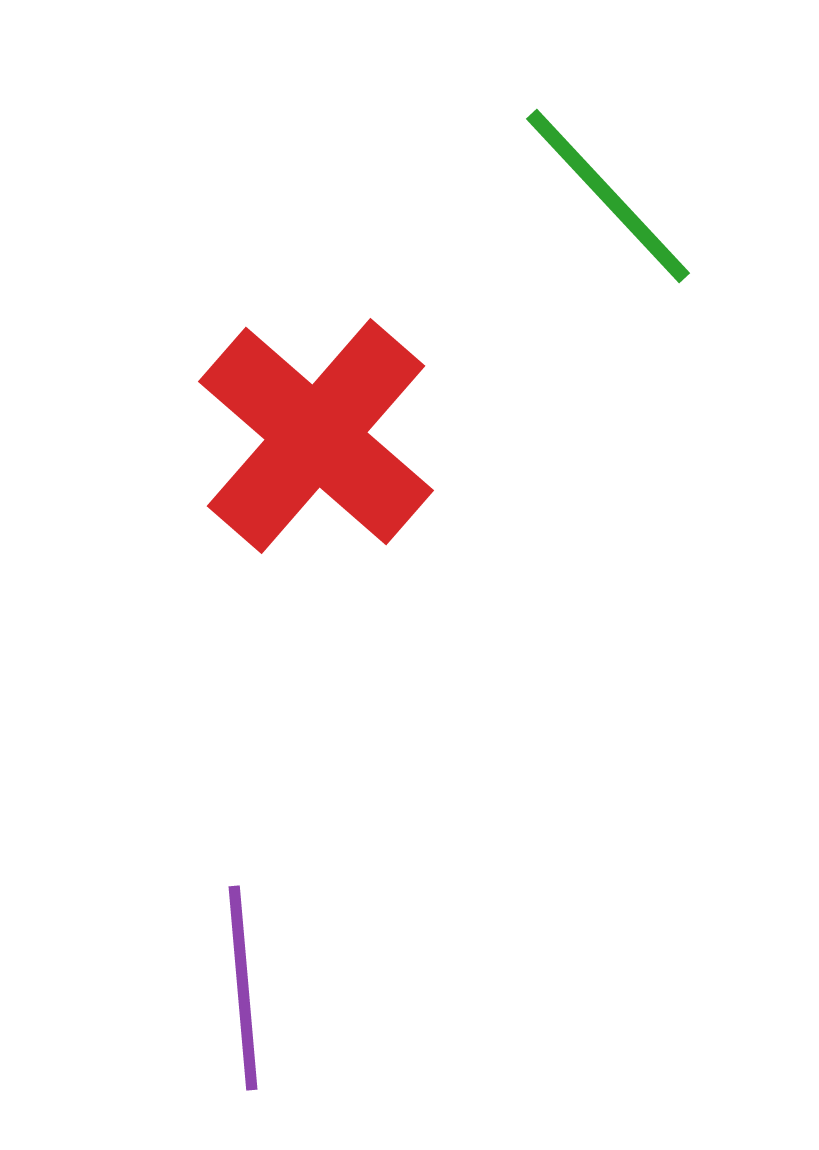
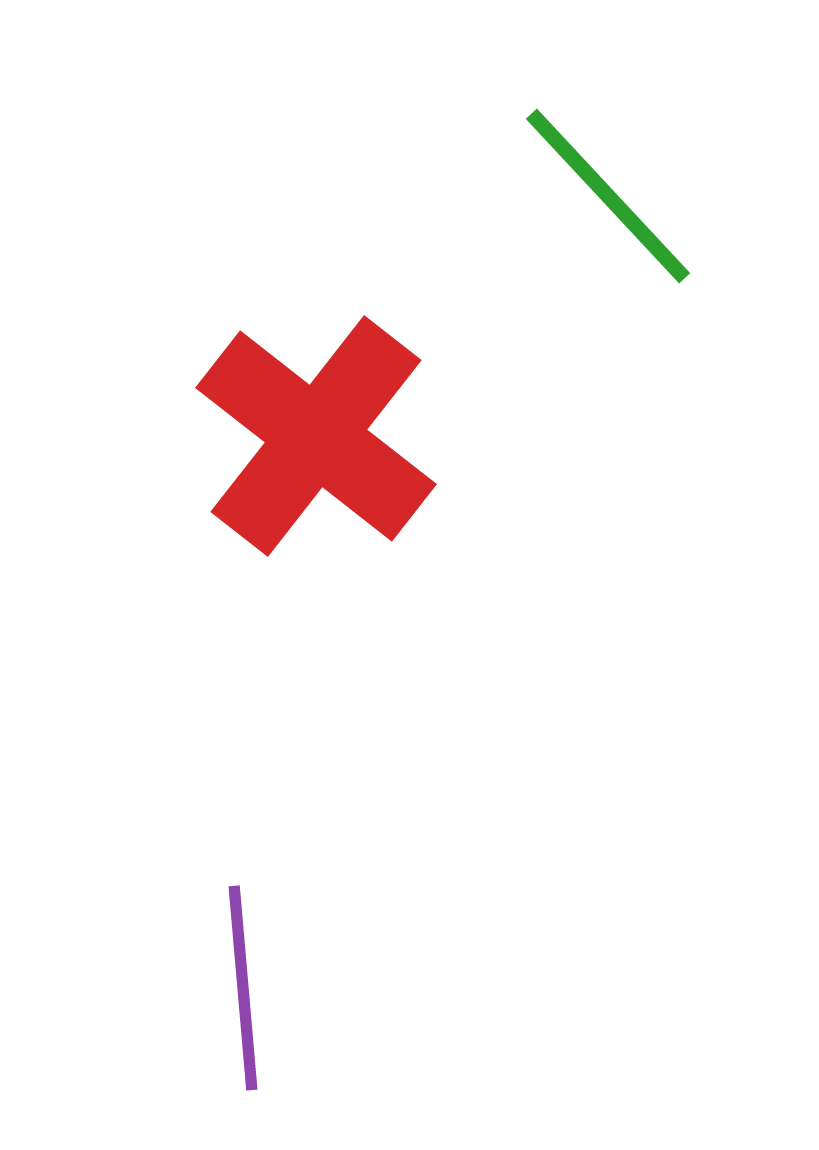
red cross: rotated 3 degrees counterclockwise
